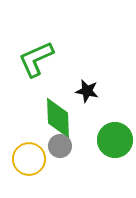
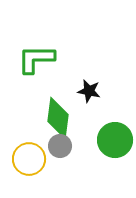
green L-shape: rotated 24 degrees clockwise
black star: moved 2 px right
green diamond: rotated 9 degrees clockwise
